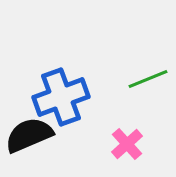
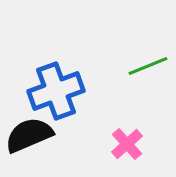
green line: moved 13 px up
blue cross: moved 5 px left, 6 px up
